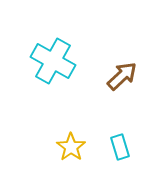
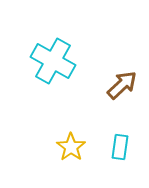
brown arrow: moved 9 px down
cyan rectangle: rotated 25 degrees clockwise
